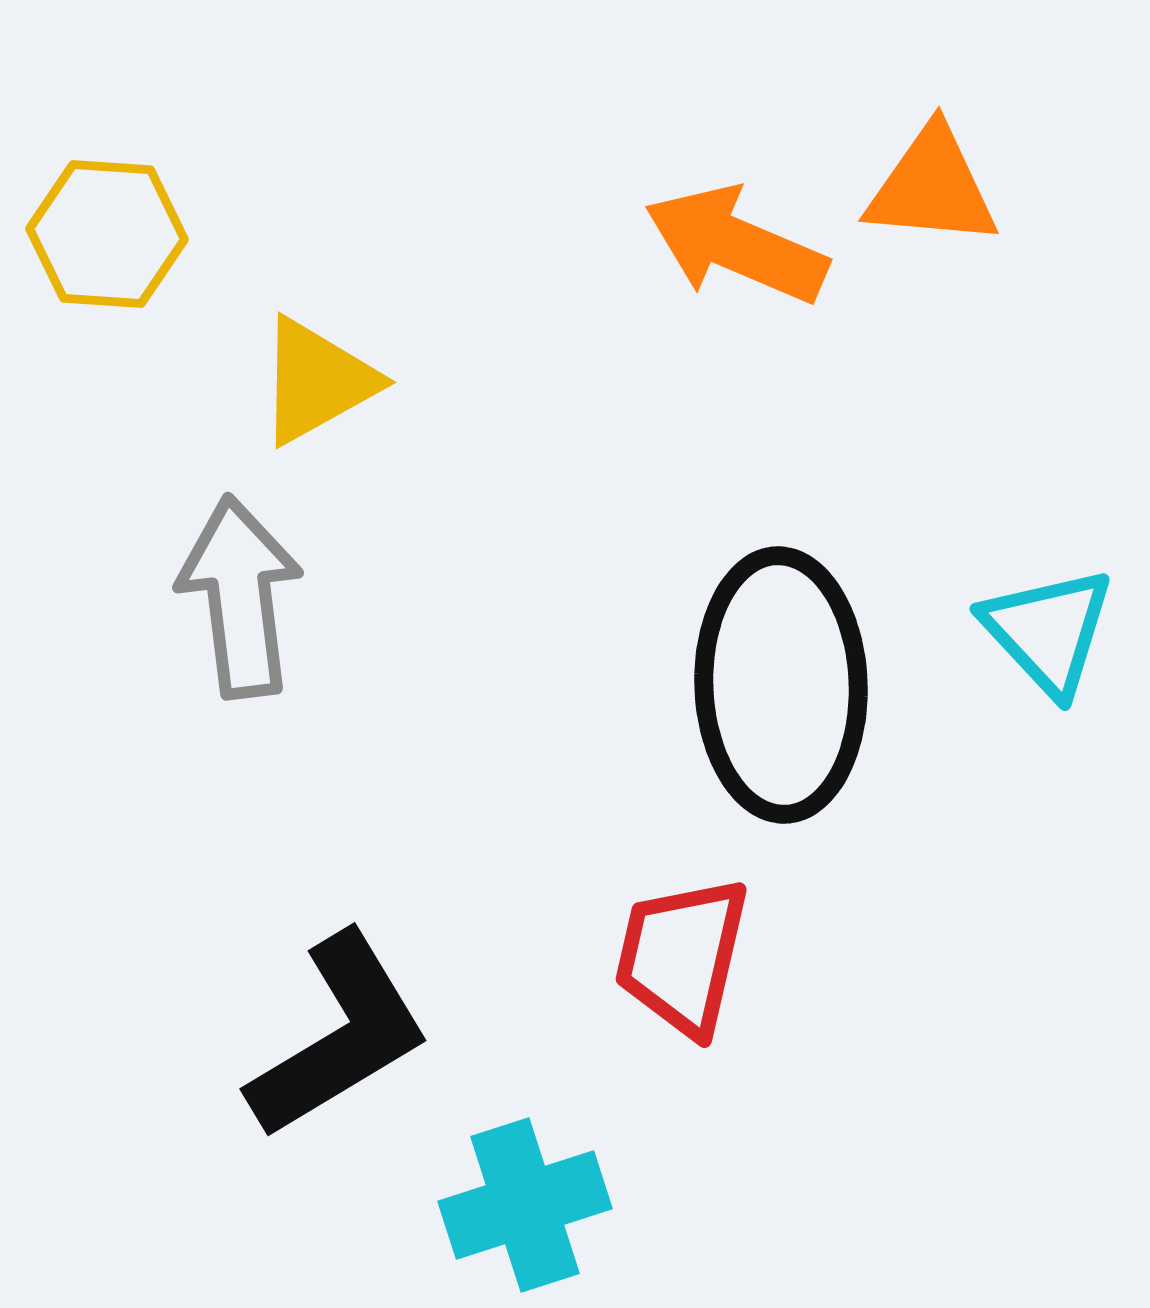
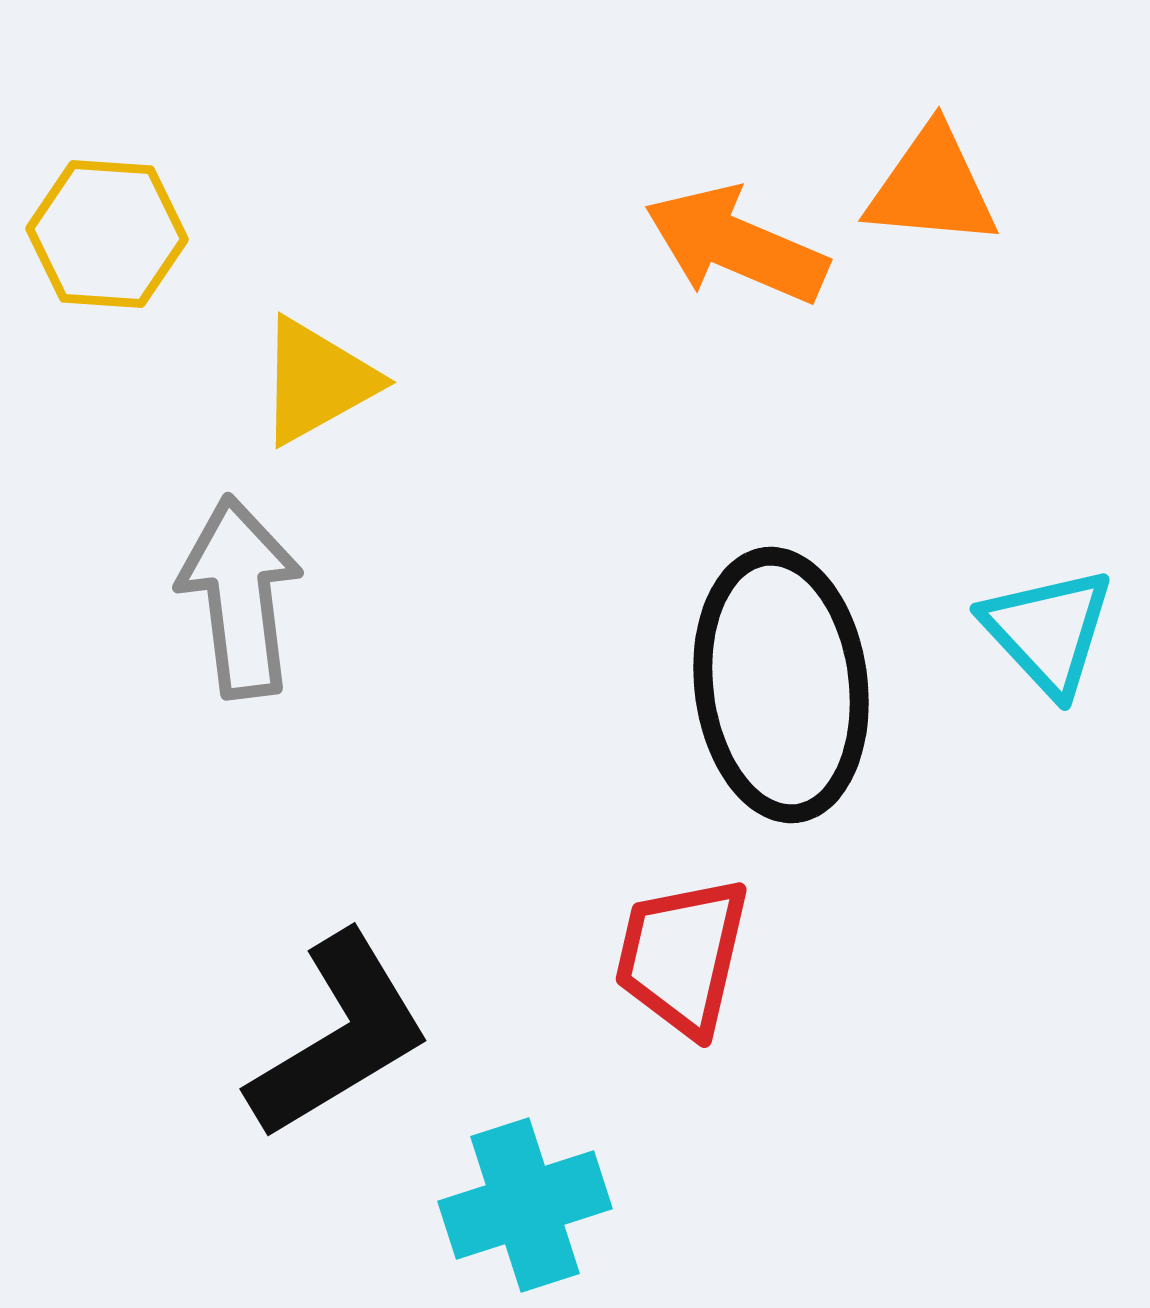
black ellipse: rotated 5 degrees counterclockwise
